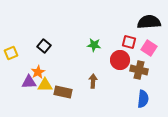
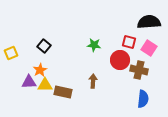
orange star: moved 2 px right, 2 px up
